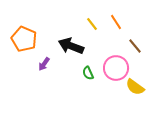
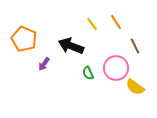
brown line: rotated 14 degrees clockwise
